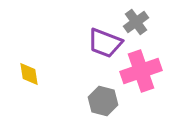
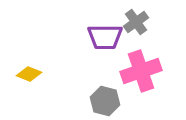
purple trapezoid: moved 6 px up; rotated 21 degrees counterclockwise
yellow diamond: rotated 60 degrees counterclockwise
gray hexagon: moved 2 px right
